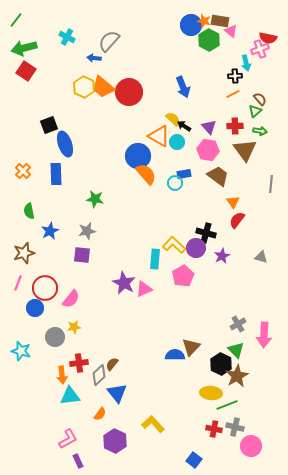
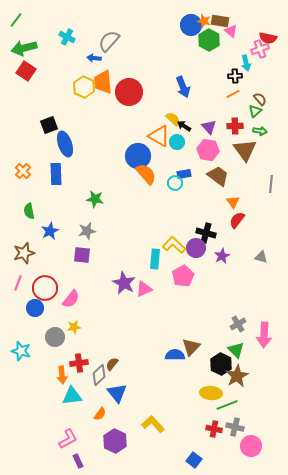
orange trapezoid at (103, 87): moved 5 px up; rotated 45 degrees clockwise
cyan triangle at (70, 396): moved 2 px right
